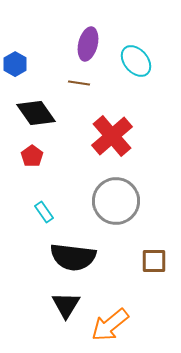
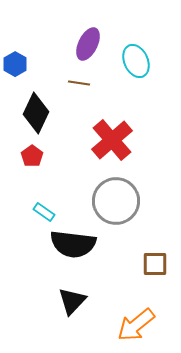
purple ellipse: rotated 12 degrees clockwise
cyan ellipse: rotated 16 degrees clockwise
black diamond: rotated 60 degrees clockwise
red cross: moved 4 px down
cyan rectangle: rotated 20 degrees counterclockwise
black semicircle: moved 13 px up
brown square: moved 1 px right, 3 px down
black triangle: moved 6 px right, 4 px up; rotated 12 degrees clockwise
orange arrow: moved 26 px right
